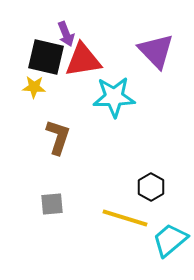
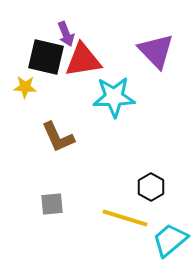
yellow star: moved 9 px left
brown L-shape: rotated 138 degrees clockwise
